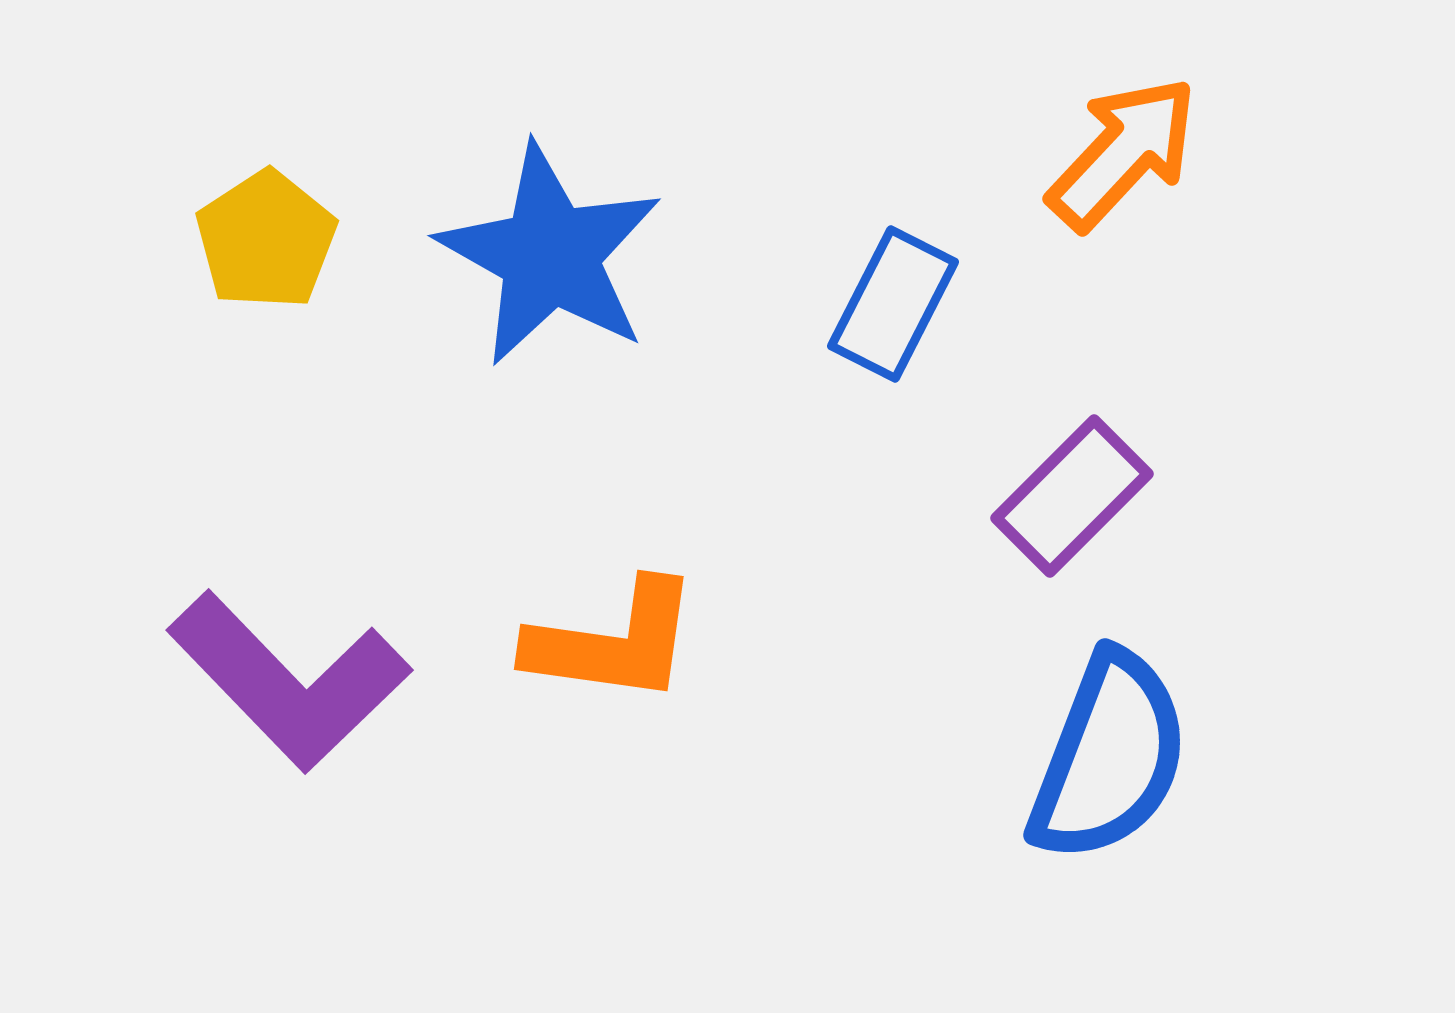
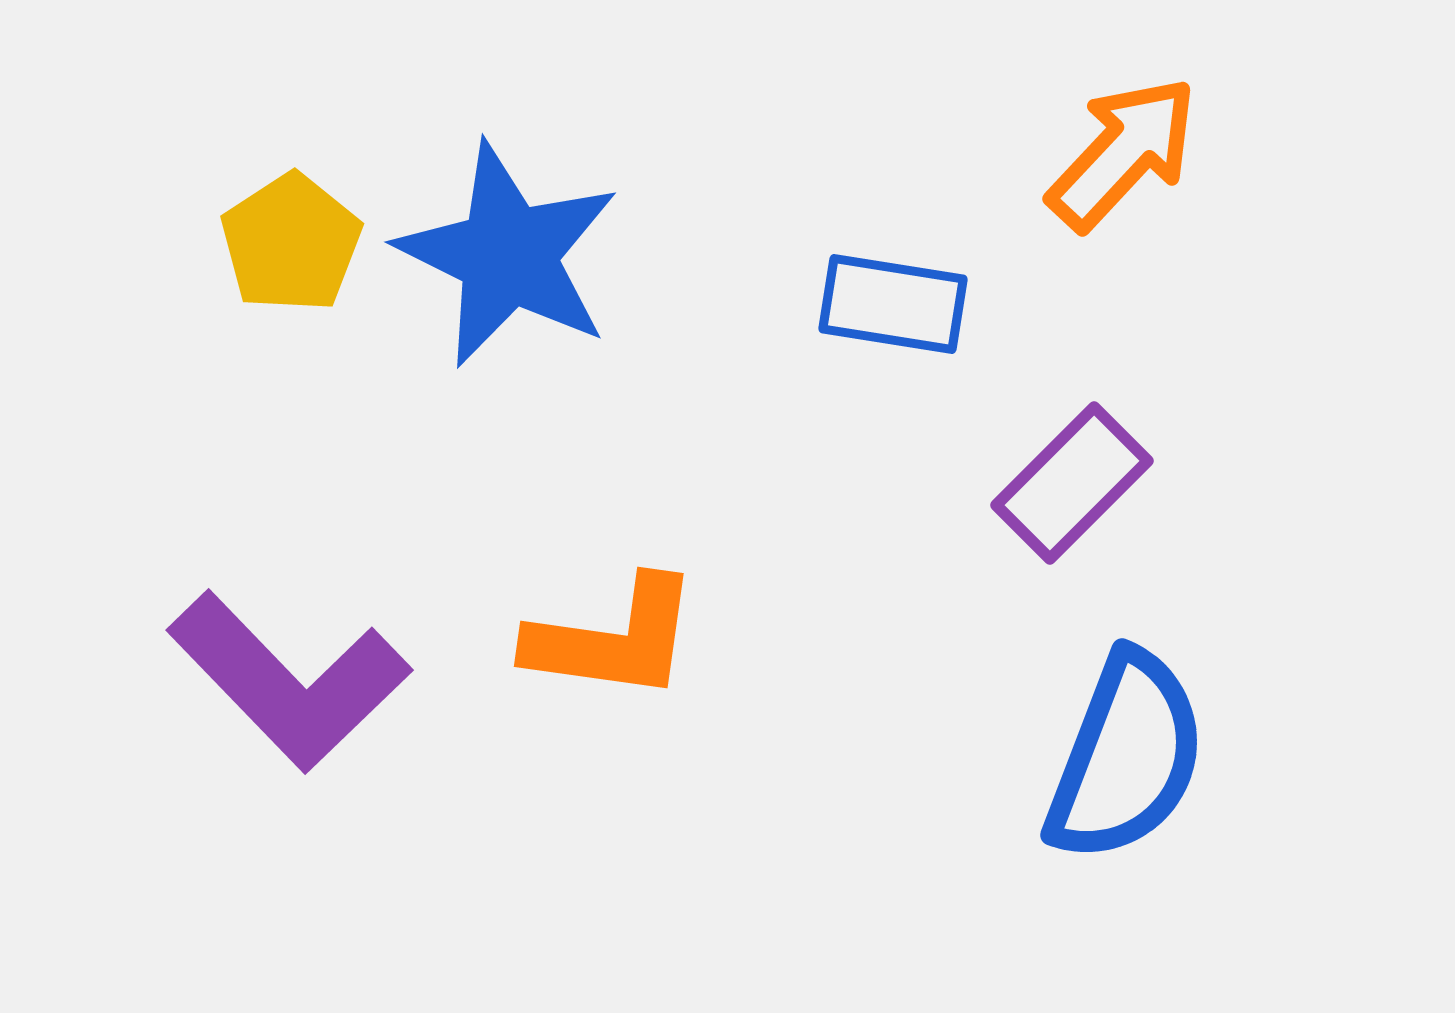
yellow pentagon: moved 25 px right, 3 px down
blue star: moved 42 px left; rotated 3 degrees counterclockwise
blue rectangle: rotated 72 degrees clockwise
purple rectangle: moved 13 px up
orange L-shape: moved 3 px up
blue semicircle: moved 17 px right
